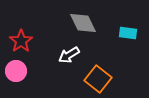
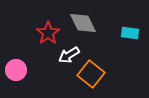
cyan rectangle: moved 2 px right
red star: moved 27 px right, 8 px up
pink circle: moved 1 px up
orange square: moved 7 px left, 5 px up
